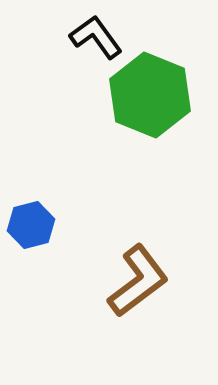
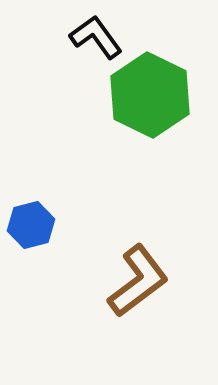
green hexagon: rotated 4 degrees clockwise
